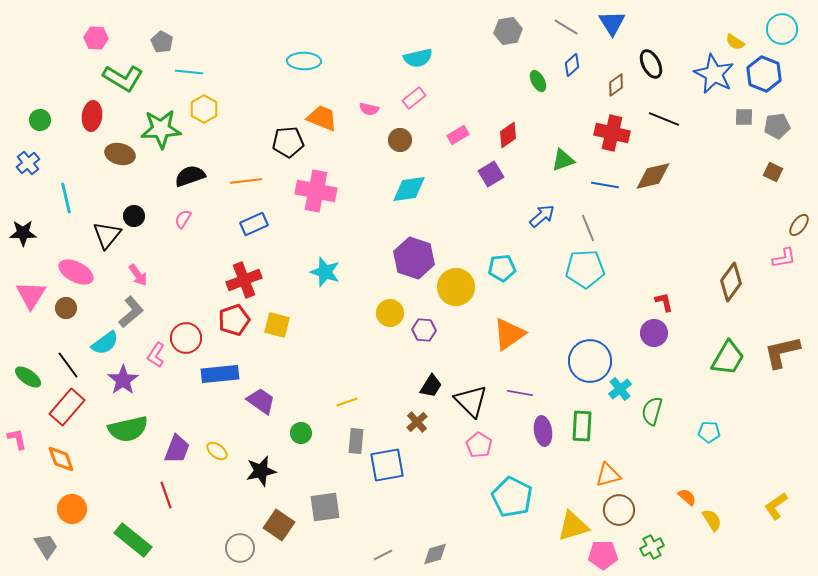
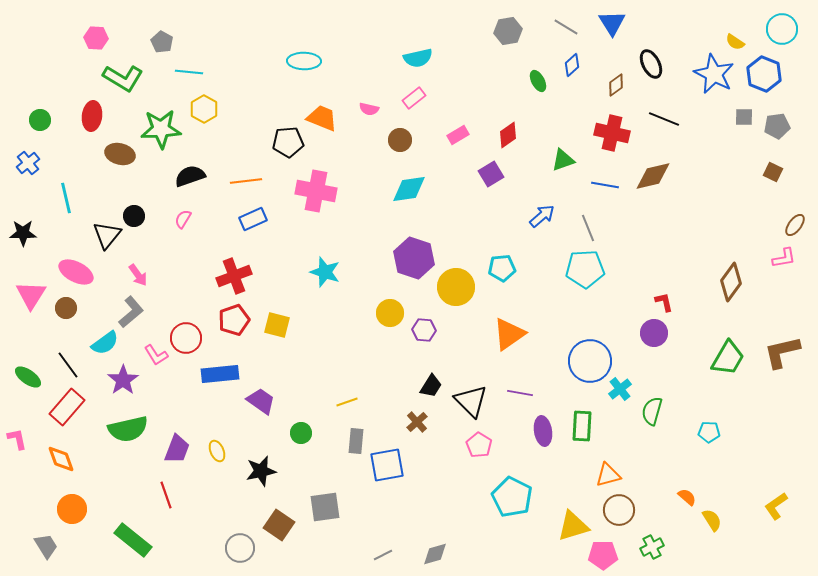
blue rectangle at (254, 224): moved 1 px left, 5 px up
brown ellipse at (799, 225): moved 4 px left
red cross at (244, 280): moved 10 px left, 4 px up
pink L-shape at (156, 355): rotated 65 degrees counterclockwise
yellow ellipse at (217, 451): rotated 30 degrees clockwise
